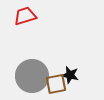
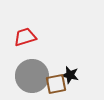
red trapezoid: moved 21 px down
